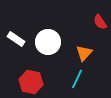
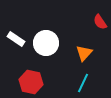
white circle: moved 2 px left, 1 px down
cyan line: moved 6 px right, 4 px down
